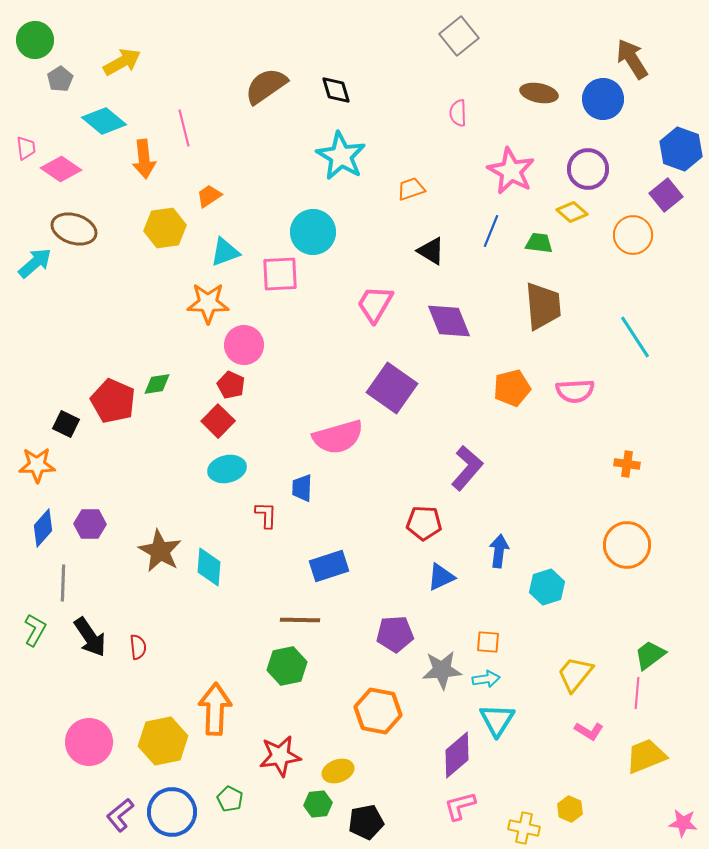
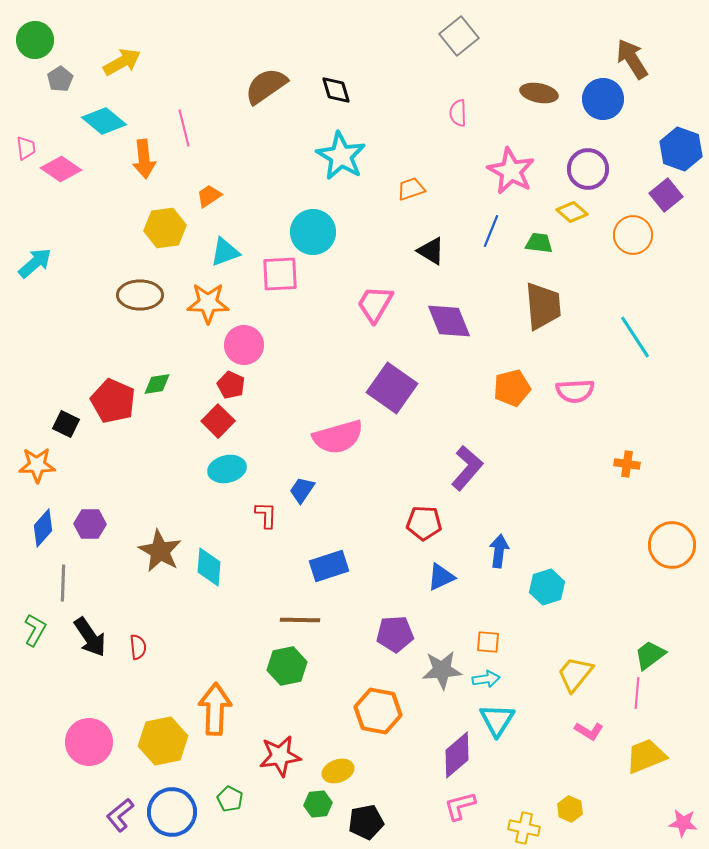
brown ellipse at (74, 229): moved 66 px right, 66 px down; rotated 18 degrees counterclockwise
blue trapezoid at (302, 488): moved 2 px down; rotated 32 degrees clockwise
orange circle at (627, 545): moved 45 px right
